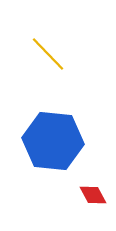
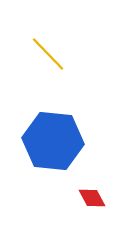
red diamond: moved 1 px left, 3 px down
